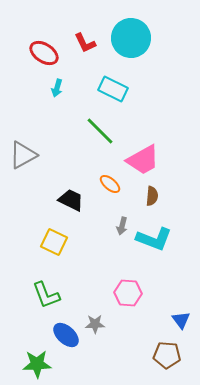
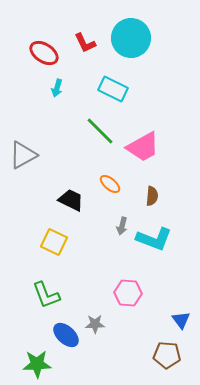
pink trapezoid: moved 13 px up
